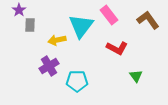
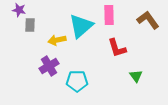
purple star: rotated 24 degrees counterclockwise
pink rectangle: rotated 36 degrees clockwise
cyan triangle: rotated 12 degrees clockwise
red L-shape: rotated 45 degrees clockwise
